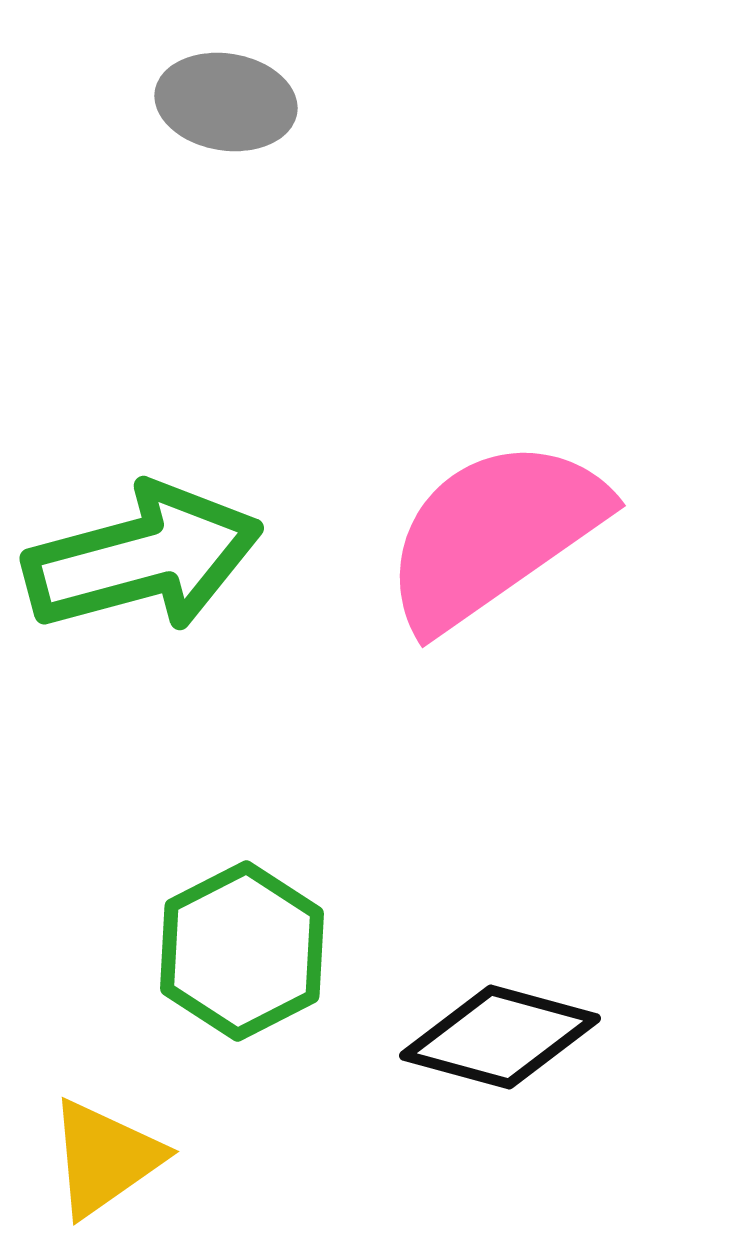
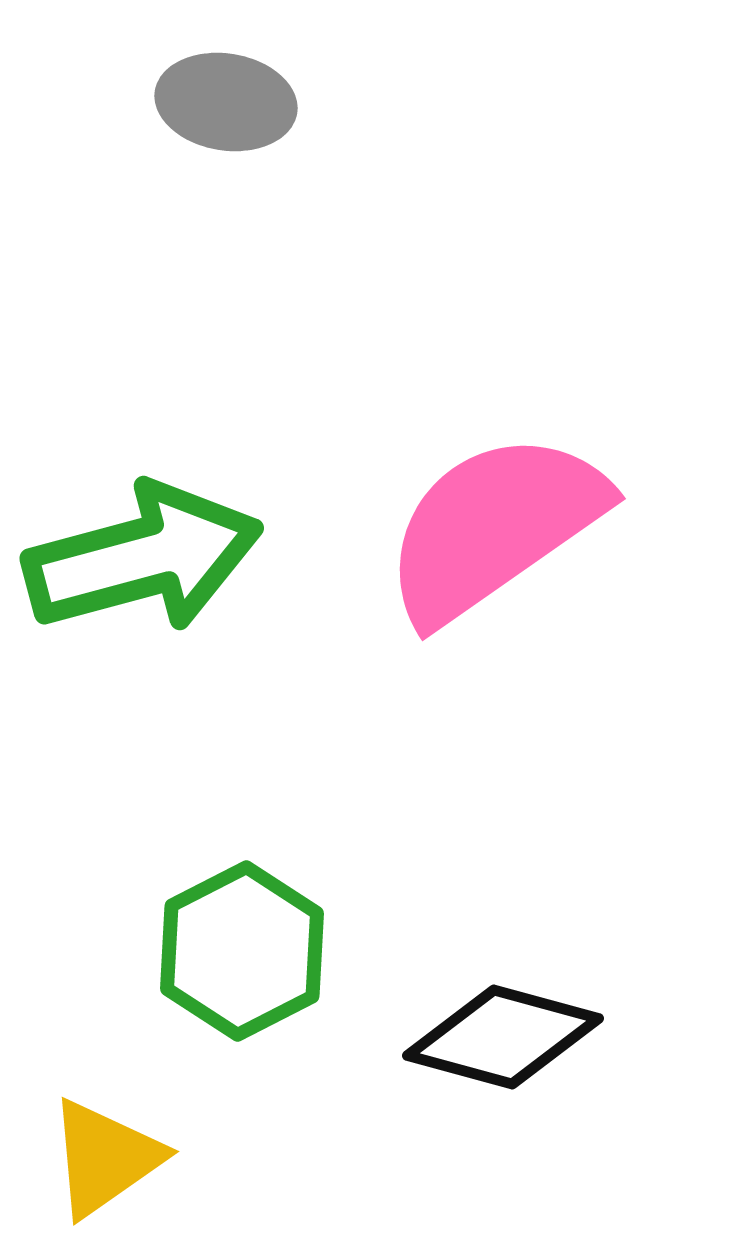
pink semicircle: moved 7 px up
black diamond: moved 3 px right
